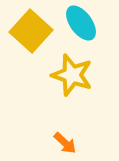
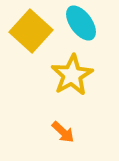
yellow star: rotated 24 degrees clockwise
orange arrow: moved 2 px left, 11 px up
